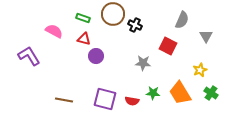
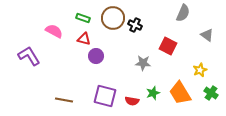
brown circle: moved 4 px down
gray semicircle: moved 1 px right, 7 px up
gray triangle: moved 1 px right, 1 px up; rotated 24 degrees counterclockwise
green star: rotated 24 degrees counterclockwise
purple square: moved 3 px up
